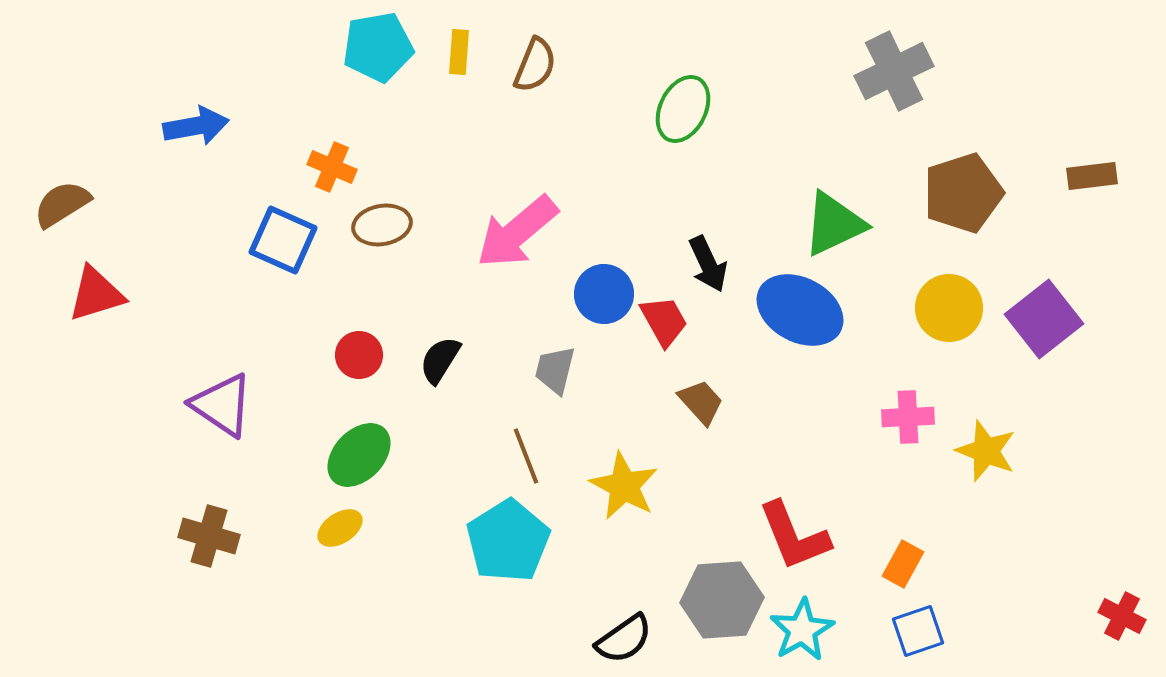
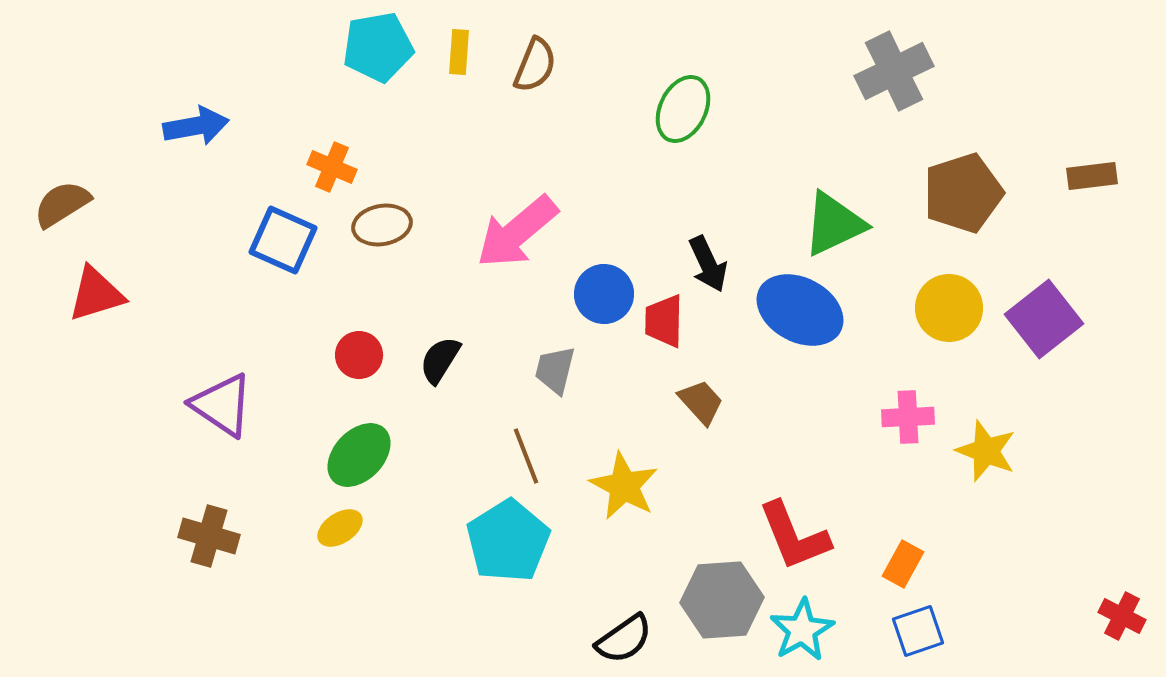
red trapezoid at (664, 321): rotated 150 degrees counterclockwise
